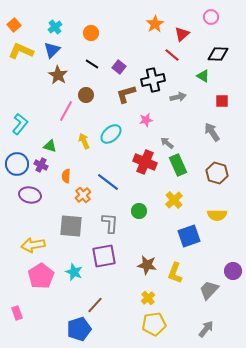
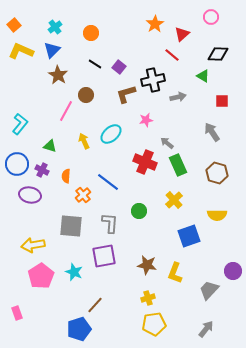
black line at (92, 64): moved 3 px right
purple cross at (41, 165): moved 1 px right, 5 px down
yellow cross at (148, 298): rotated 24 degrees clockwise
